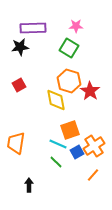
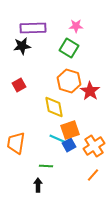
black star: moved 2 px right, 1 px up
yellow diamond: moved 2 px left, 7 px down
cyan line: moved 5 px up
blue square: moved 8 px left, 7 px up
green line: moved 10 px left, 4 px down; rotated 40 degrees counterclockwise
black arrow: moved 9 px right
